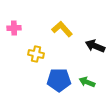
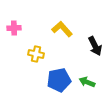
black arrow: rotated 138 degrees counterclockwise
blue pentagon: rotated 10 degrees counterclockwise
